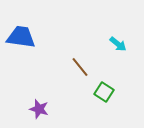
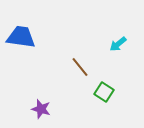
cyan arrow: rotated 102 degrees clockwise
purple star: moved 2 px right
